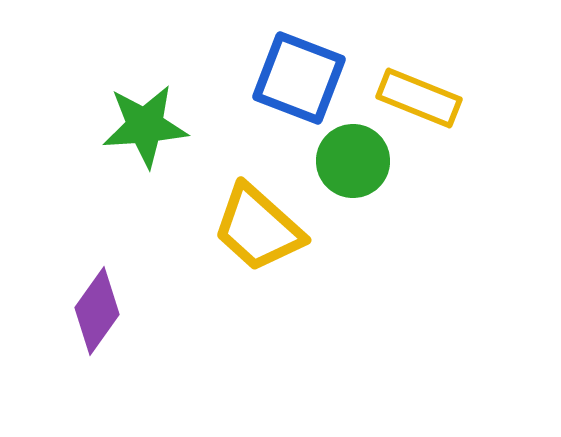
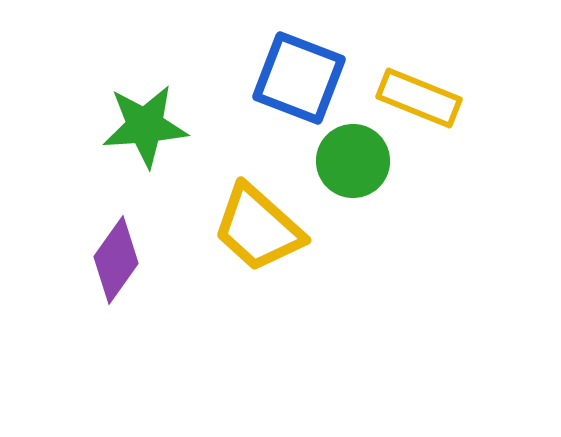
purple diamond: moved 19 px right, 51 px up
